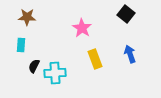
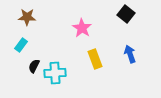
cyan rectangle: rotated 32 degrees clockwise
